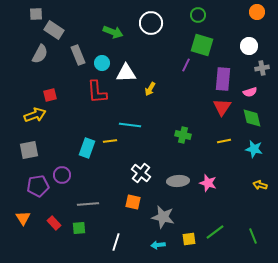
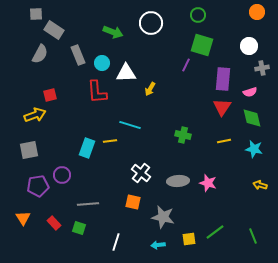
cyan line at (130, 125): rotated 10 degrees clockwise
green square at (79, 228): rotated 24 degrees clockwise
